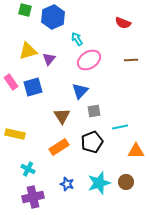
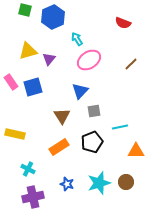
brown line: moved 4 px down; rotated 40 degrees counterclockwise
